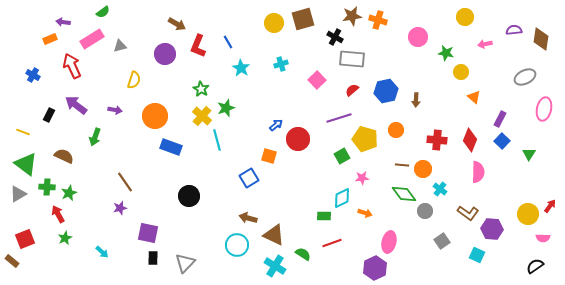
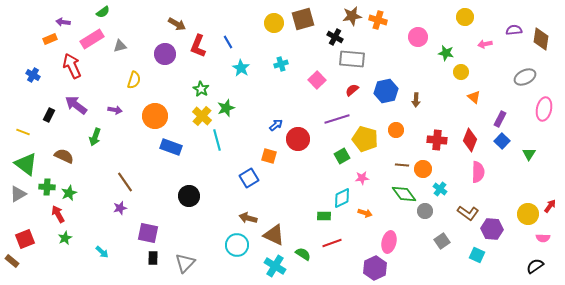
purple line at (339, 118): moved 2 px left, 1 px down
